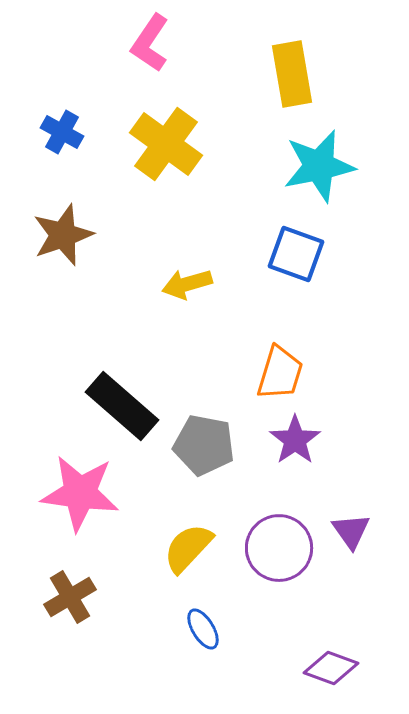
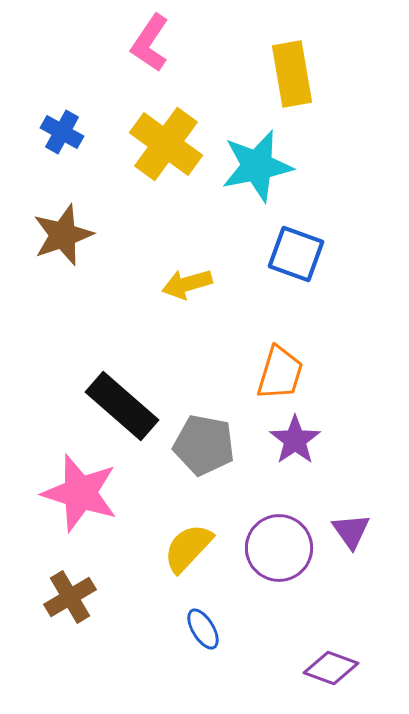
cyan star: moved 62 px left
pink star: rotated 10 degrees clockwise
